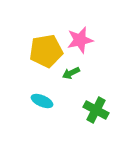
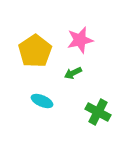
yellow pentagon: moved 11 px left; rotated 24 degrees counterclockwise
green arrow: moved 2 px right
green cross: moved 2 px right, 2 px down
